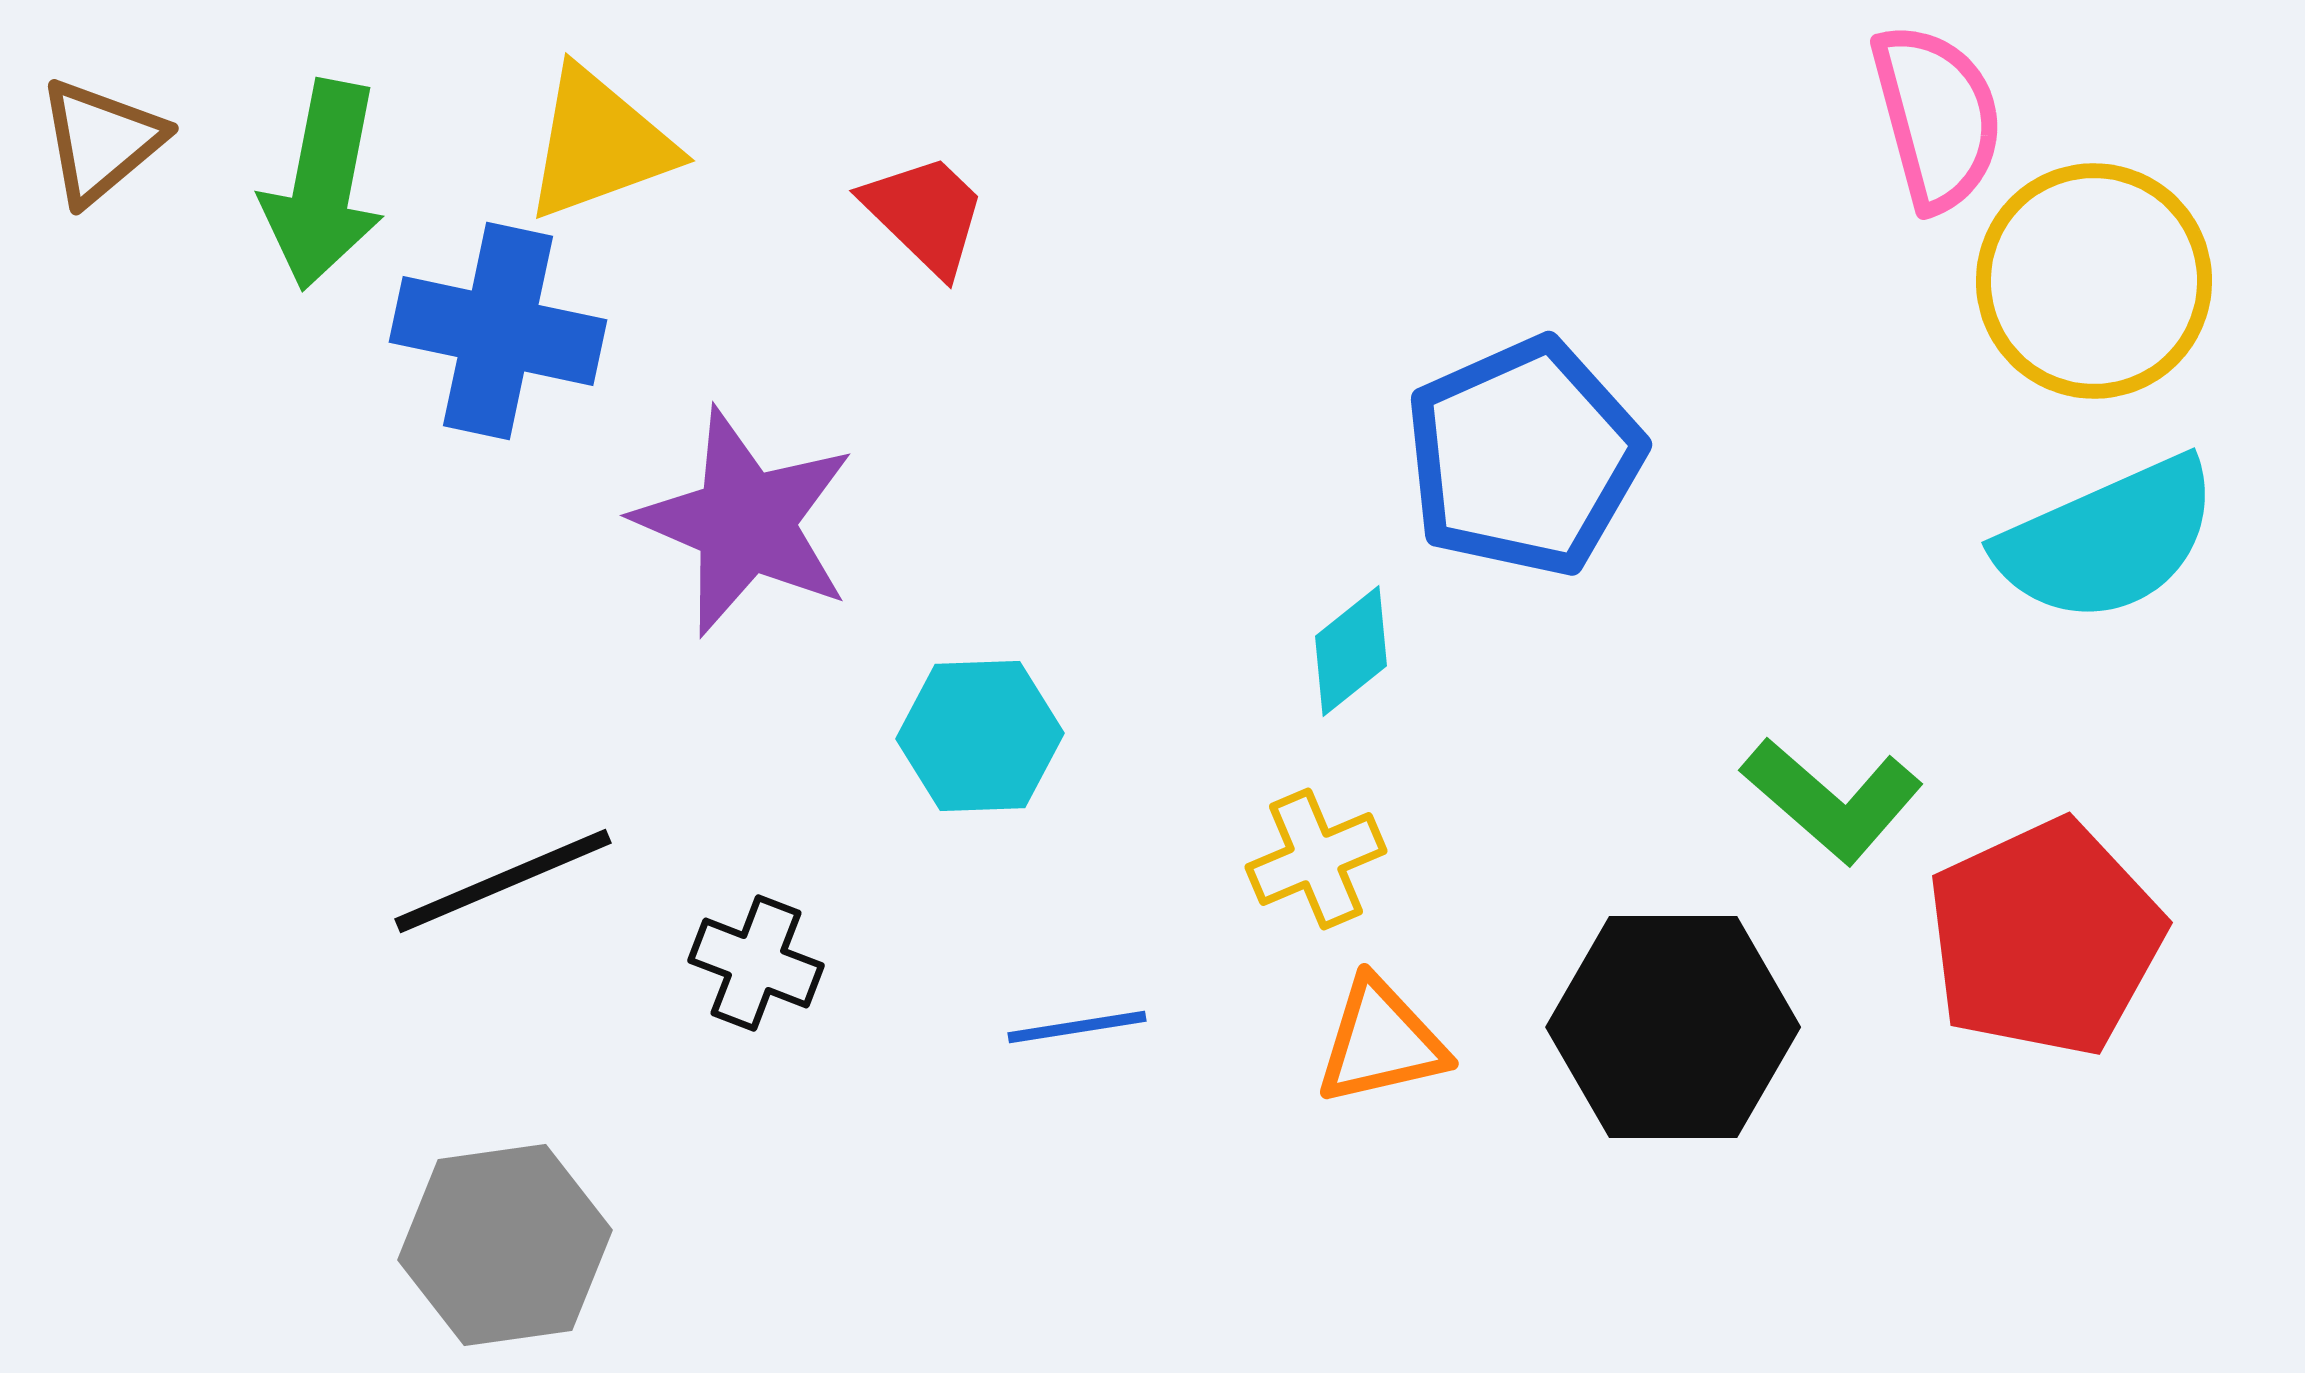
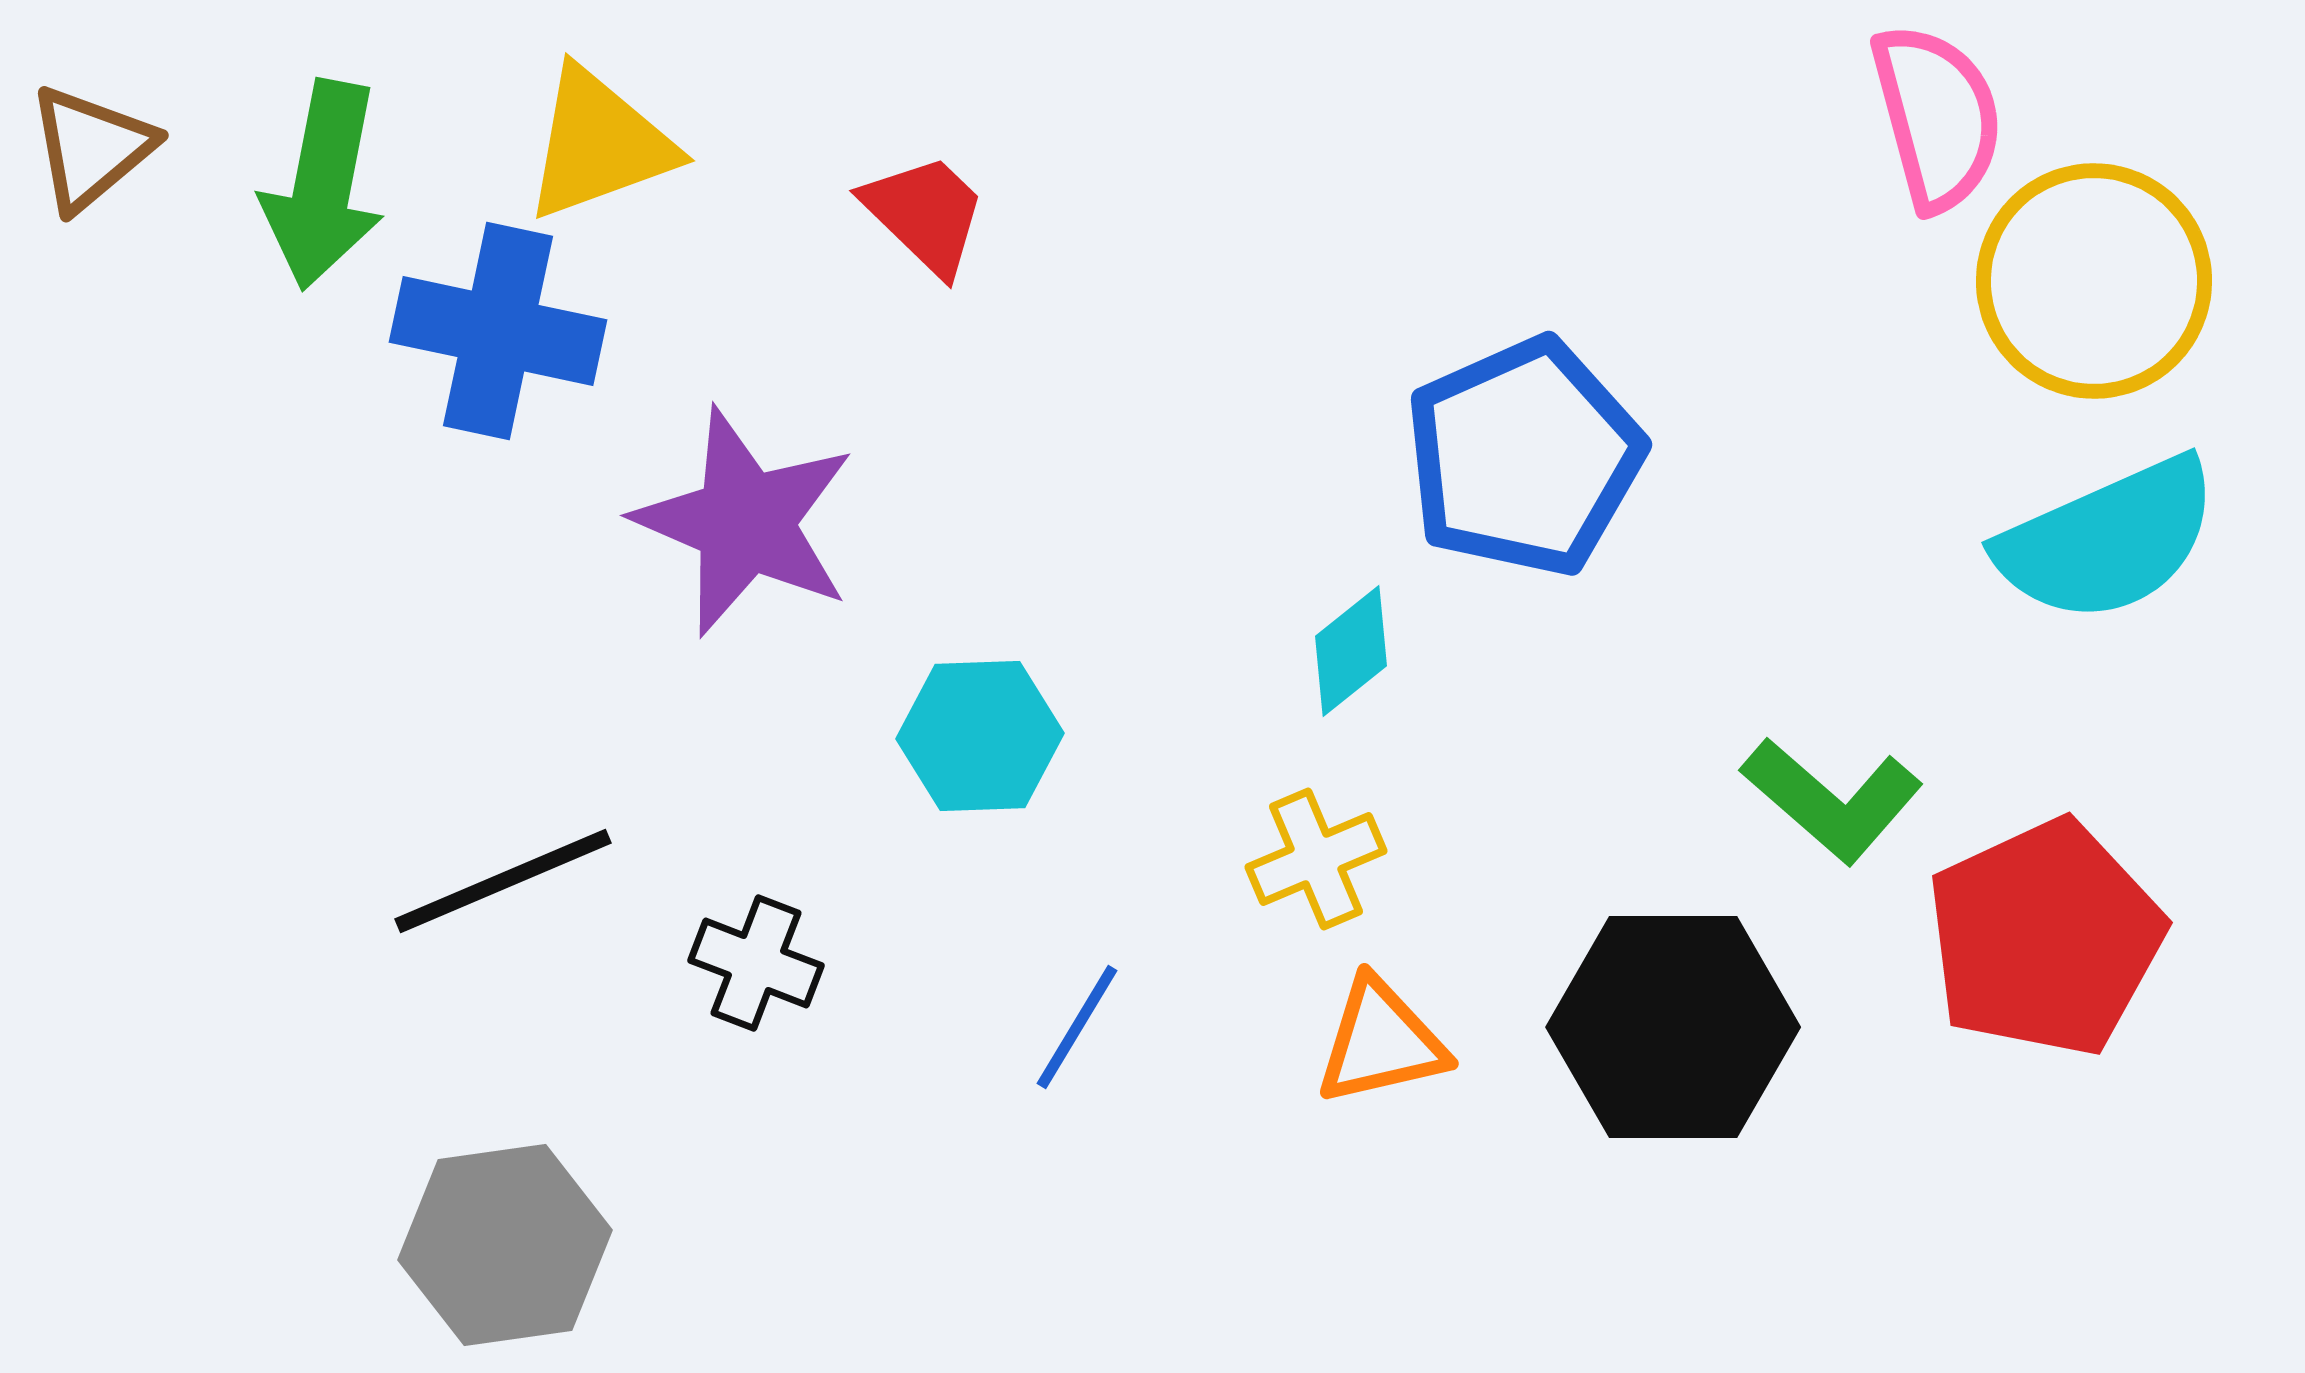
brown triangle: moved 10 px left, 7 px down
blue line: rotated 50 degrees counterclockwise
